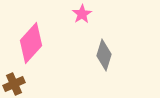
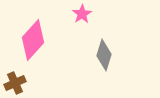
pink diamond: moved 2 px right, 3 px up
brown cross: moved 1 px right, 1 px up
